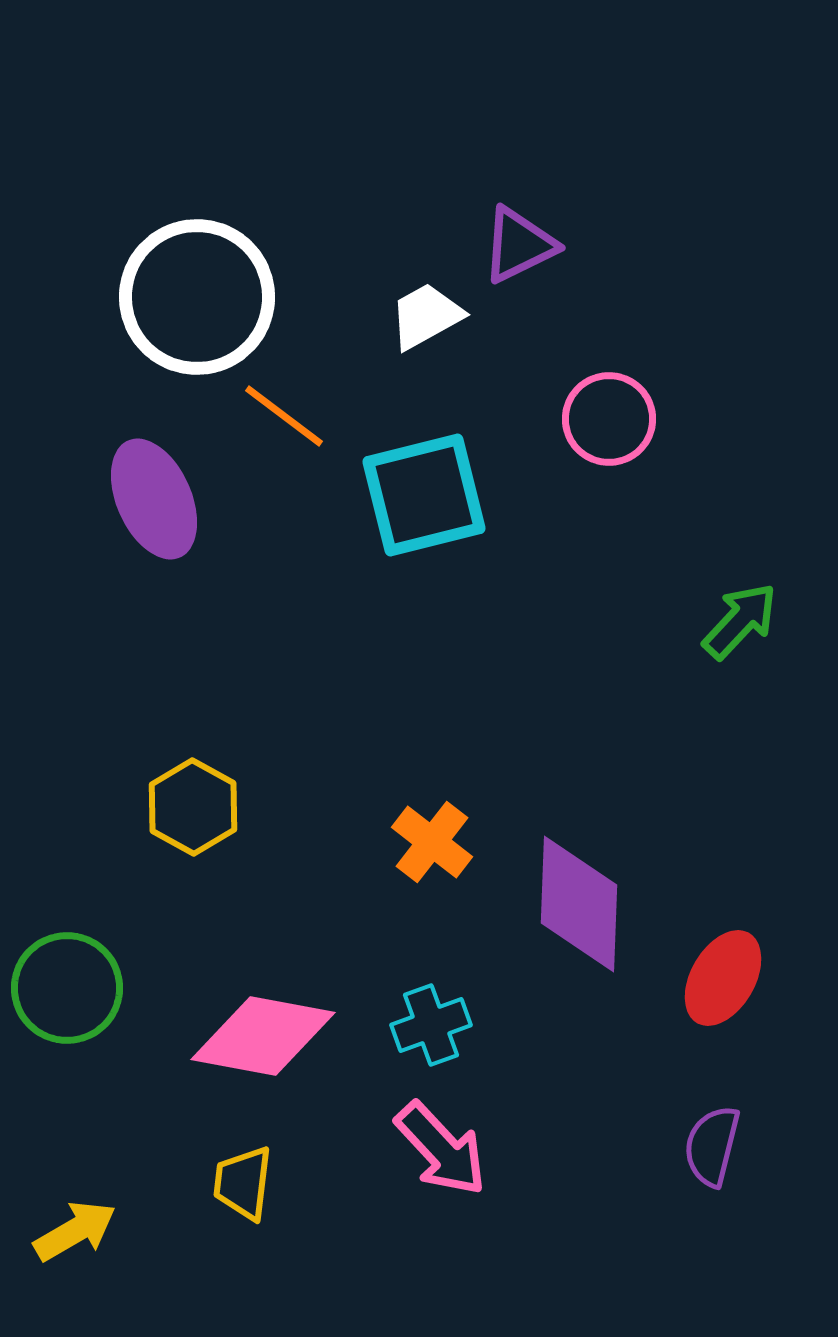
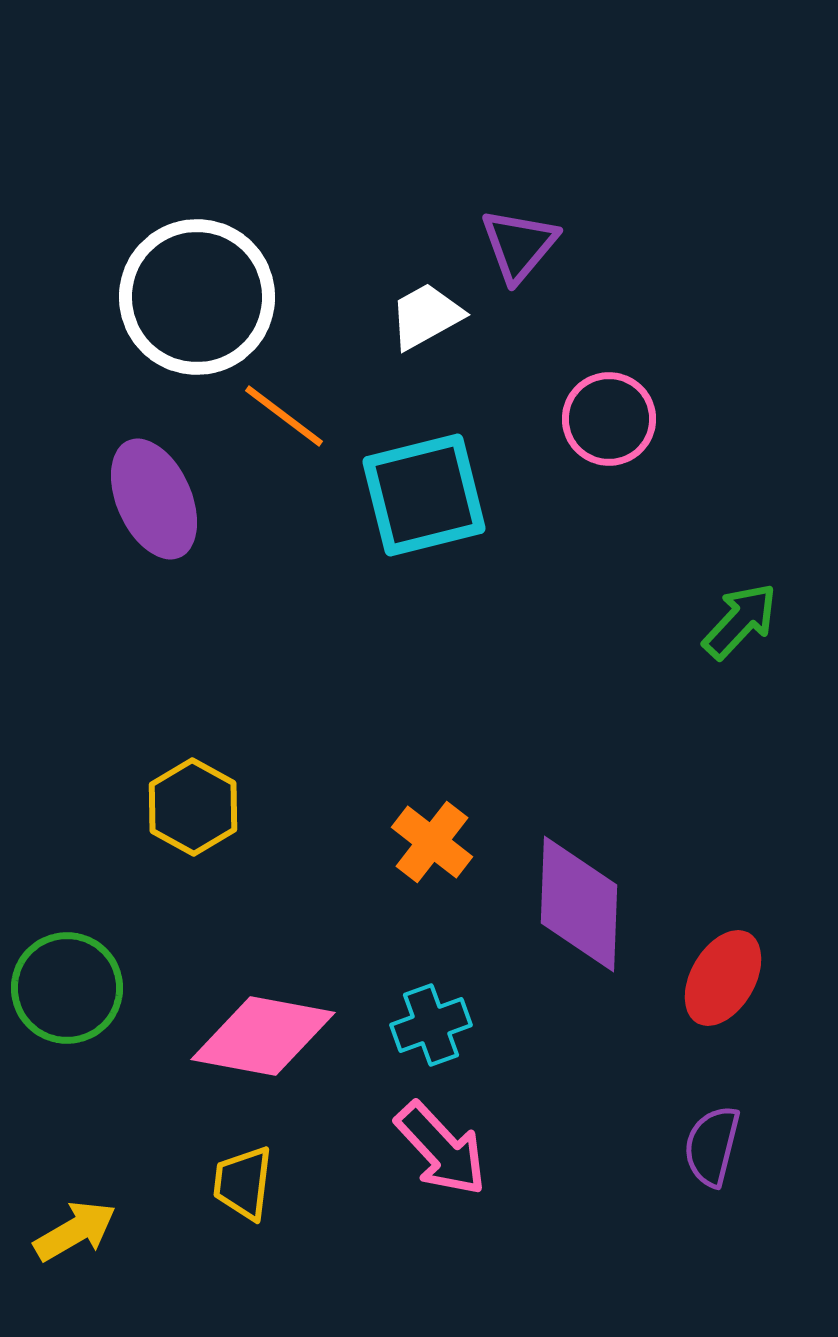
purple triangle: rotated 24 degrees counterclockwise
